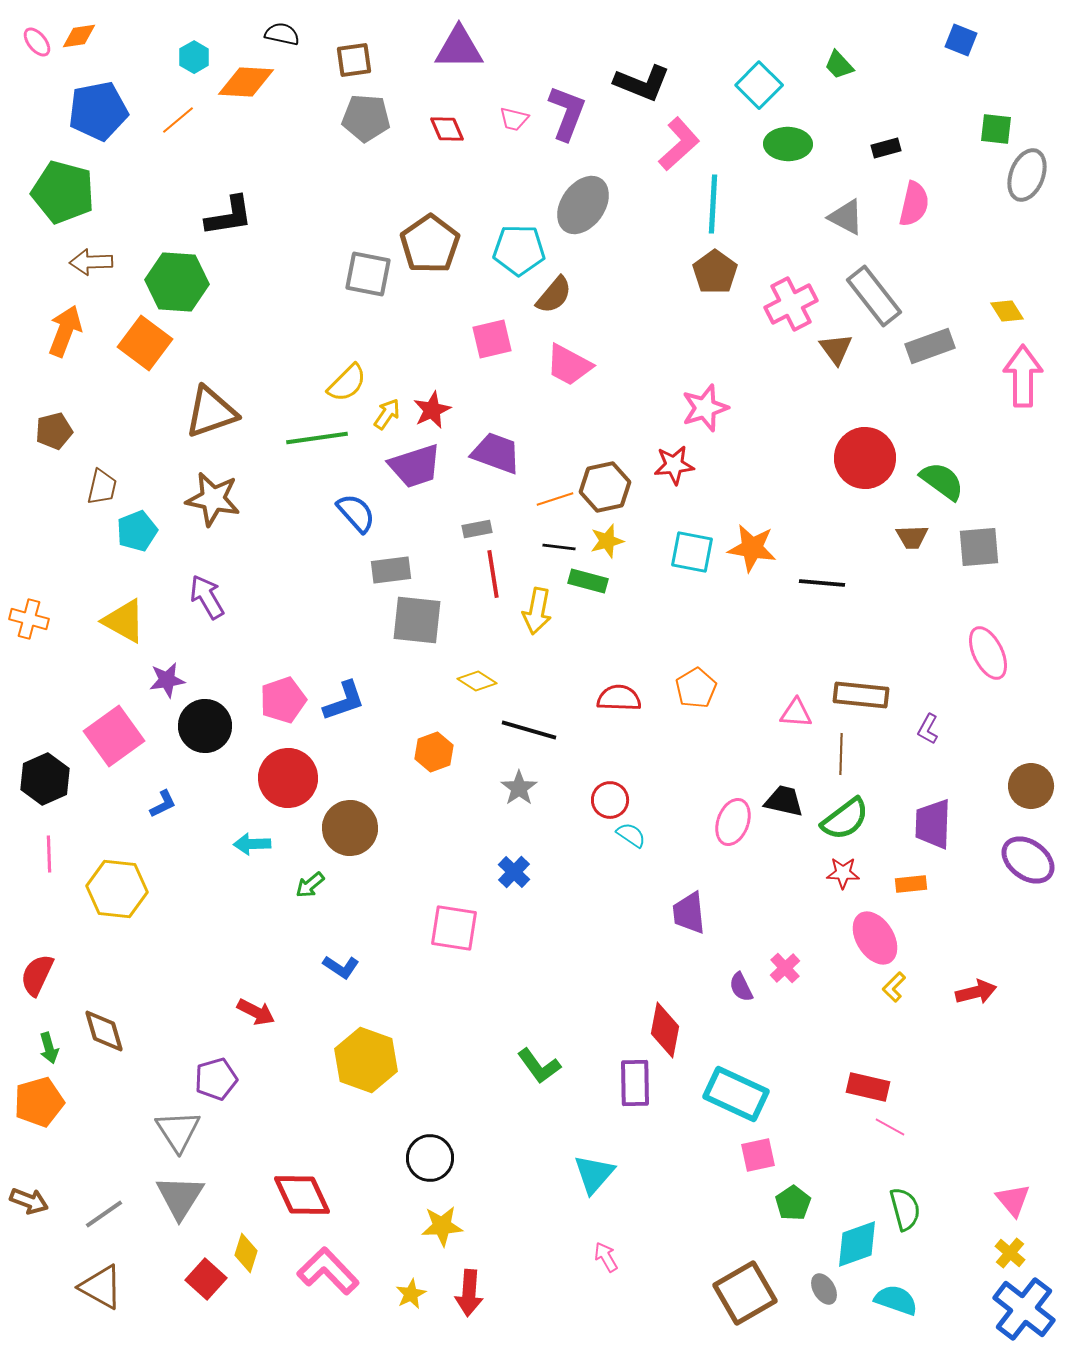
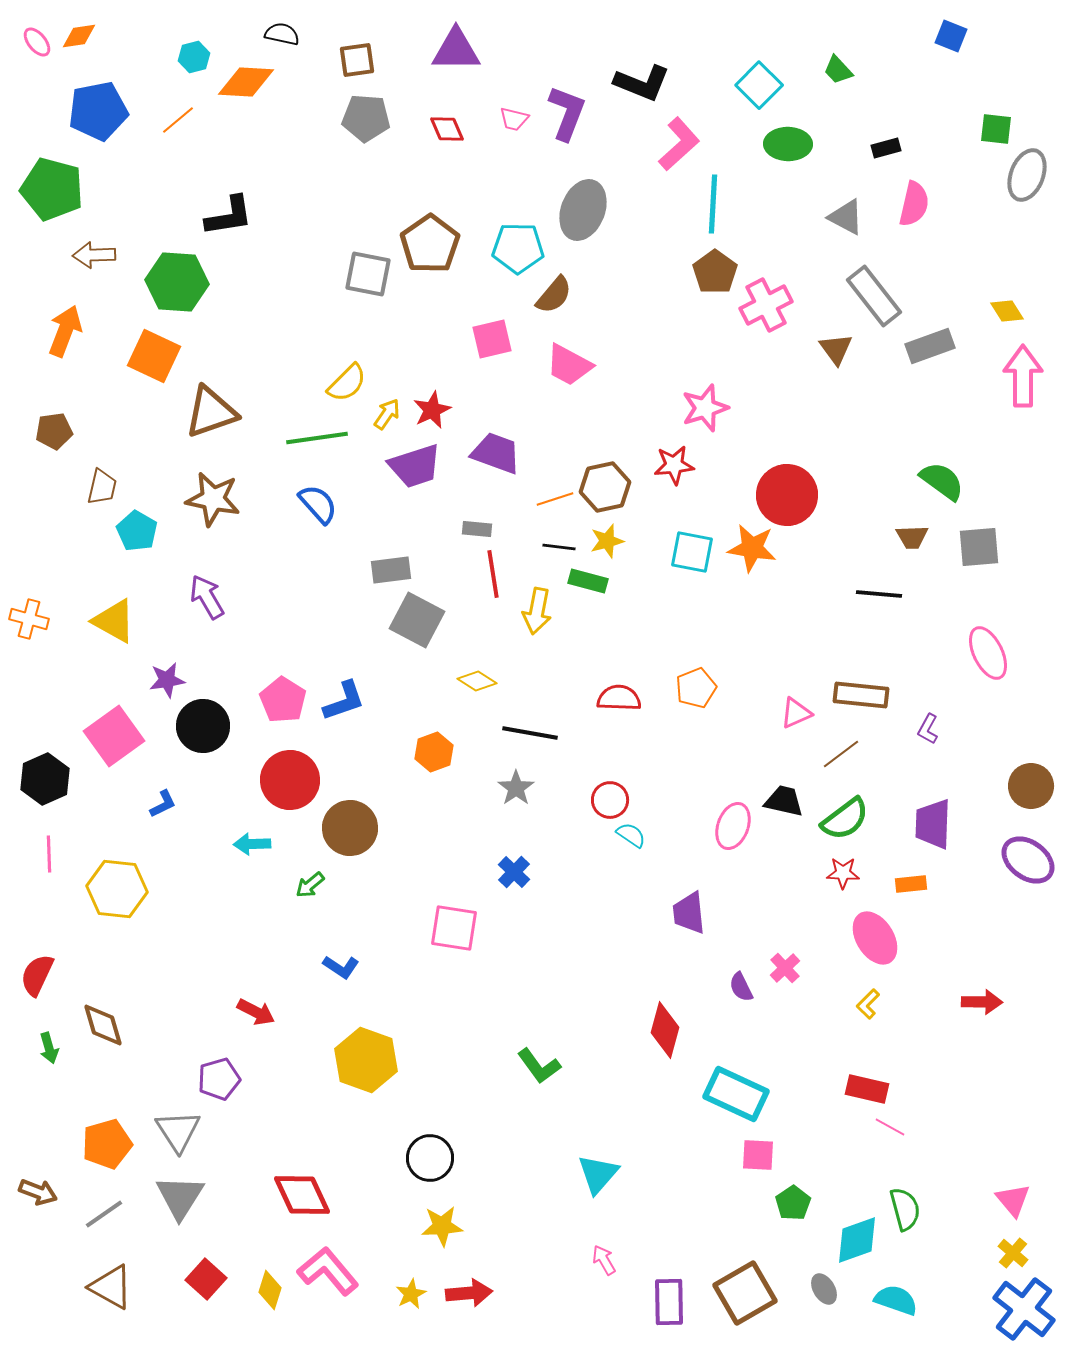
blue square at (961, 40): moved 10 px left, 4 px up
purple triangle at (459, 48): moved 3 px left, 2 px down
cyan hexagon at (194, 57): rotated 16 degrees clockwise
brown square at (354, 60): moved 3 px right
green trapezoid at (839, 65): moved 1 px left, 5 px down
green pentagon at (63, 192): moved 11 px left, 3 px up
gray ellipse at (583, 205): moved 5 px down; rotated 14 degrees counterclockwise
cyan pentagon at (519, 250): moved 1 px left, 2 px up
brown arrow at (91, 262): moved 3 px right, 7 px up
pink cross at (791, 304): moved 25 px left, 1 px down
orange square at (145, 343): moved 9 px right, 13 px down; rotated 12 degrees counterclockwise
brown pentagon at (54, 431): rotated 6 degrees clockwise
red circle at (865, 458): moved 78 px left, 37 px down
blue semicircle at (356, 513): moved 38 px left, 9 px up
gray rectangle at (477, 529): rotated 16 degrees clockwise
cyan pentagon at (137, 531): rotated 21 degrees counterclockwise
black line at (822, 583): moved 57 px right, 11 px down
gray square at (417, 620): rotated 22 degrees clockwise
yellow triangle at (124, 621): moved 10 px left
orange pentagon at (696, 688): rotated 9 degrees clockwise
pink pentagon at (283, 700): rotated 21 degrees counterclockwise
pink triangle at (796, 713): rotated 28 degrees counterclockwise
black circle at (205, 726): moved 2 px left
black line at (529, 730): moved 1 px right, 3 px down; rotated 6 degrees counterclockwise
brown line at (841, 754): rotated 51 degrees clockwise
red circle at (288, 778): moved 2 px right, 2 px down
gray star at (519, 788): moved 3 px left
pink ellipse at (733, 822): moved 4 px down
yellow L-shape at (894, 987): moved 26 px left, 17 px down
red arrow at (976, 992): moved 6 px right, 10 px down; rotated 15 degrees clockwise
red diamond at (665, 1030): rotated 4 degrees clockwise
brown diamond at (104, 1031): moved 1 px left, 6 px up
purple pentagon at (216, 1079): moved 3 px right
purple rectangle at (635, 1083): moved 34 px right, 219 px down
red rectangle at (868, 1087): moved 1 px left, 2 px down
orange pentagon at (39, 1102): moved 68 px right, 42 px down
pink square at (758, 1155): rotated 15 degrees clockwise
cyan triangle at (594, 1174): moved 4 px right
brown arrow at (29, 1201): moved 9 px right, 9 px up
cyan diamond at (857, 1244): moved 4 px up
yellow diamond at (246, 1253): moved 24 px right, 37 px down
yellow cross at (1010, 1253): moved 3 px right
pink arrow at (606, 1257): moved 2 px left, 3 px down
pink L-shape at (328, 1271): rotated 4 degrees clockwise
brown triangle at (101, 1287): moved 10 px right
red arrow at (469, 1293): rotated 99 degrees counterclockwise
